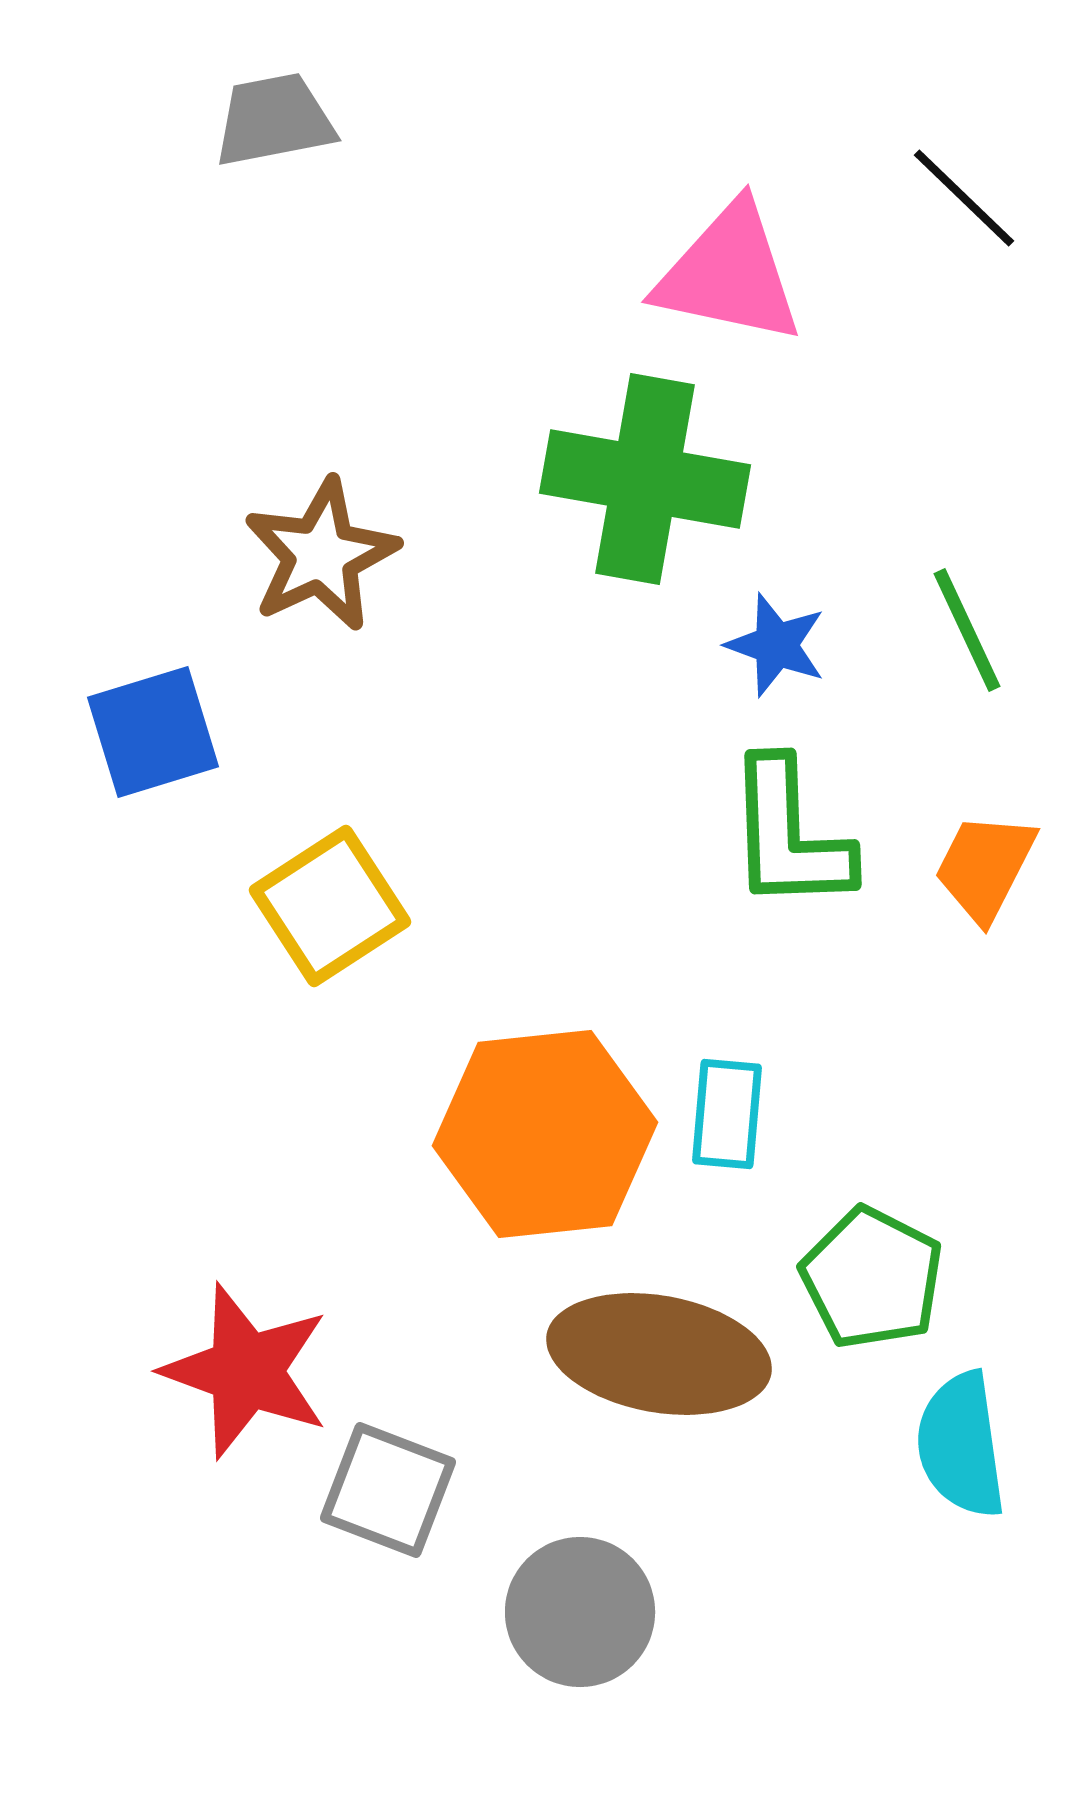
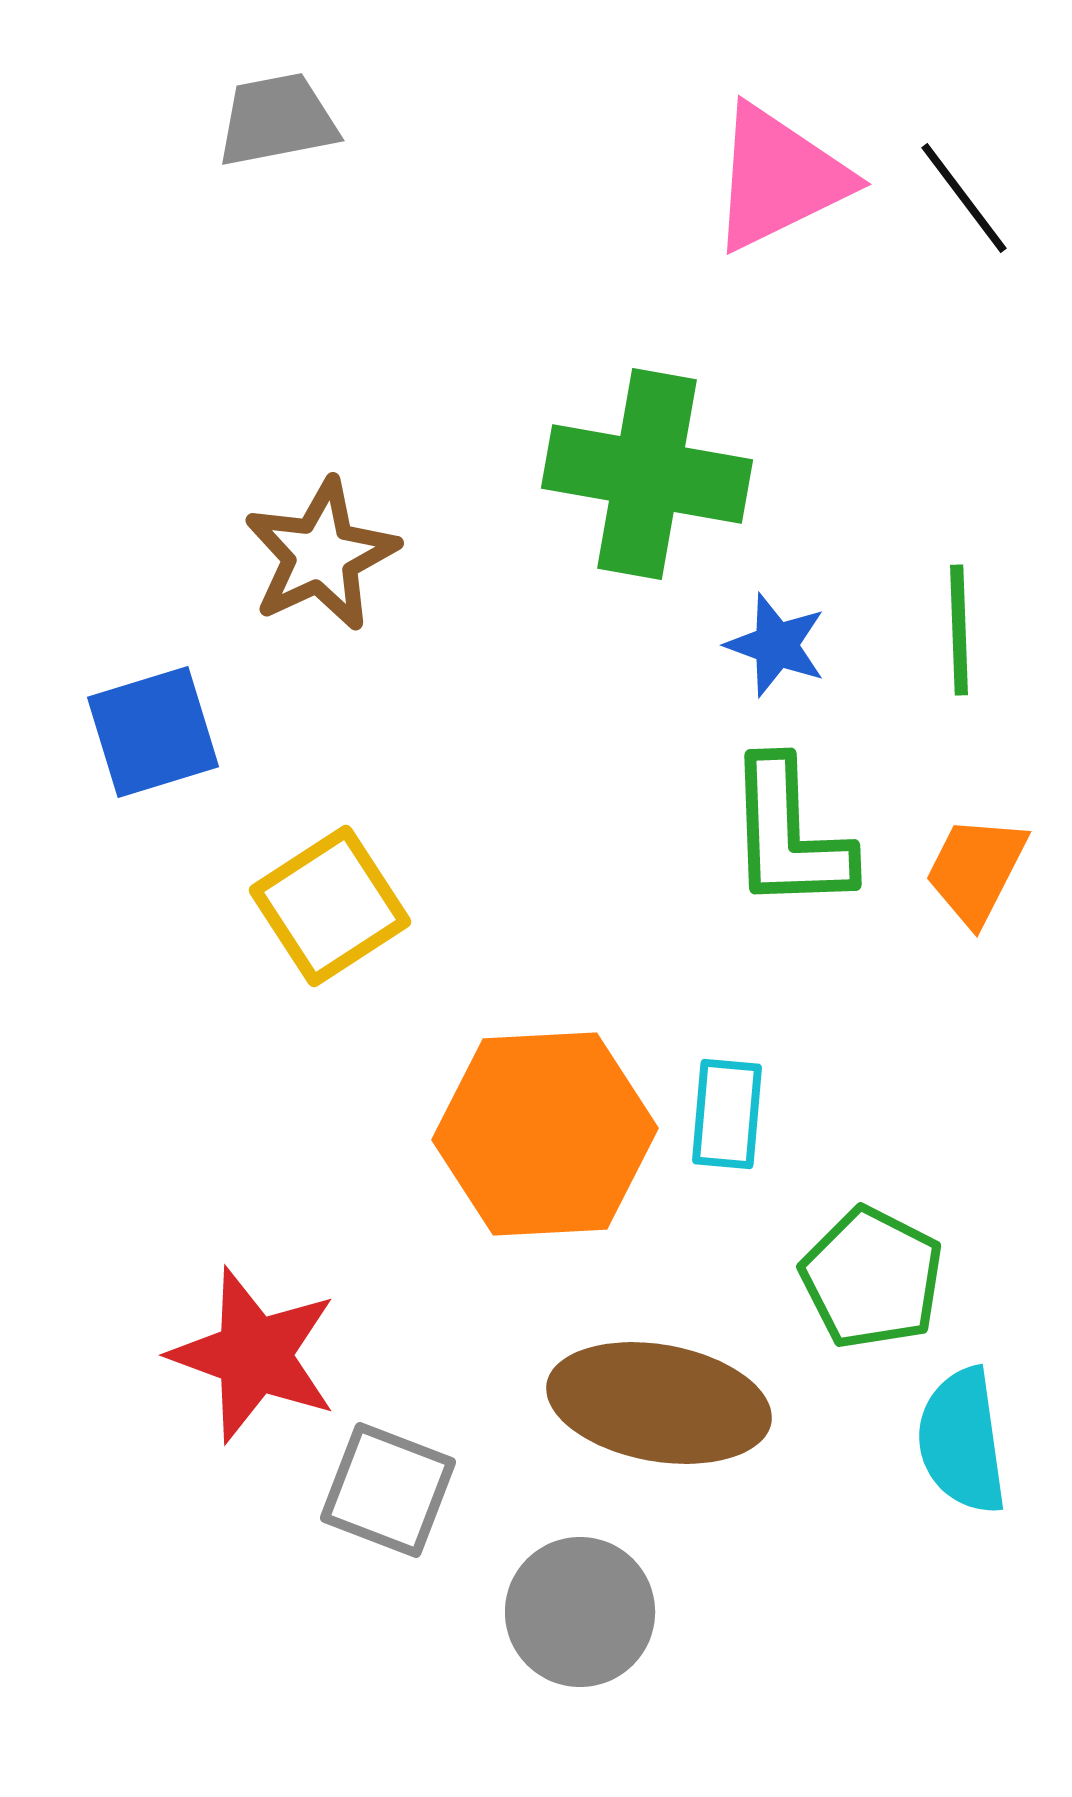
gray trapezoid: moved 3 px right
black line: rotated 9 degrees clockwise
pink triangle: moved 50 px right, 96 px up; rotated 38 degrees counterclockwise
green cross: moved 2 px right, 5 px up
green line: moved 8 px left; rotated 23 degrees clockwise
orange trapezoid: moved 9 px left, 3 px down
orange hexagon: rotated 3 degrees clockwise
brown ellipse: moved 49 px down
red star: moved 8 px right, 16 px up
cyan semicircle: moved 1 px right, 4 px up
